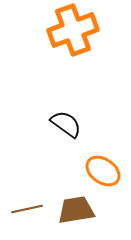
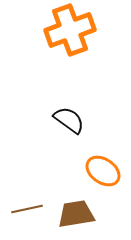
orange cross: moved 3 px left
black semicircle: moved 3 px right, 4 px up
brown trapezoid: moved 4 px down
